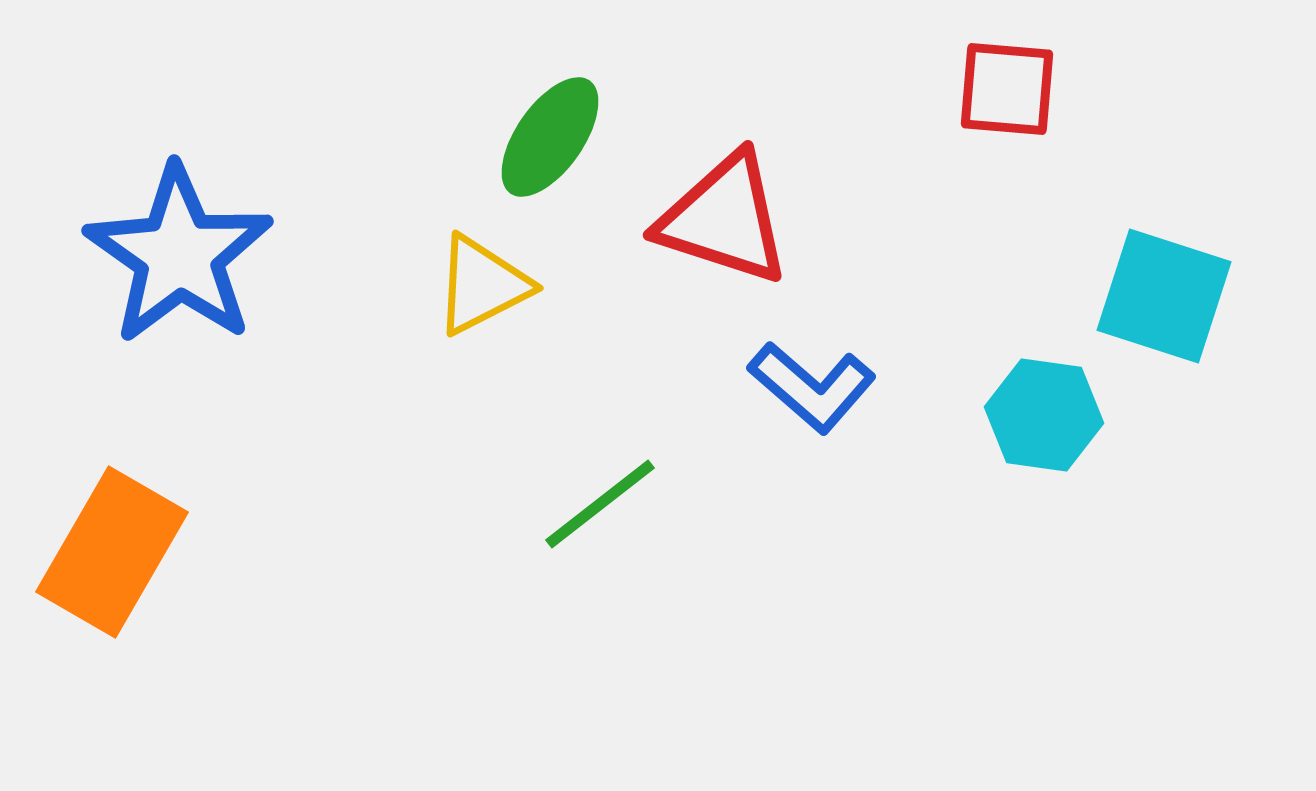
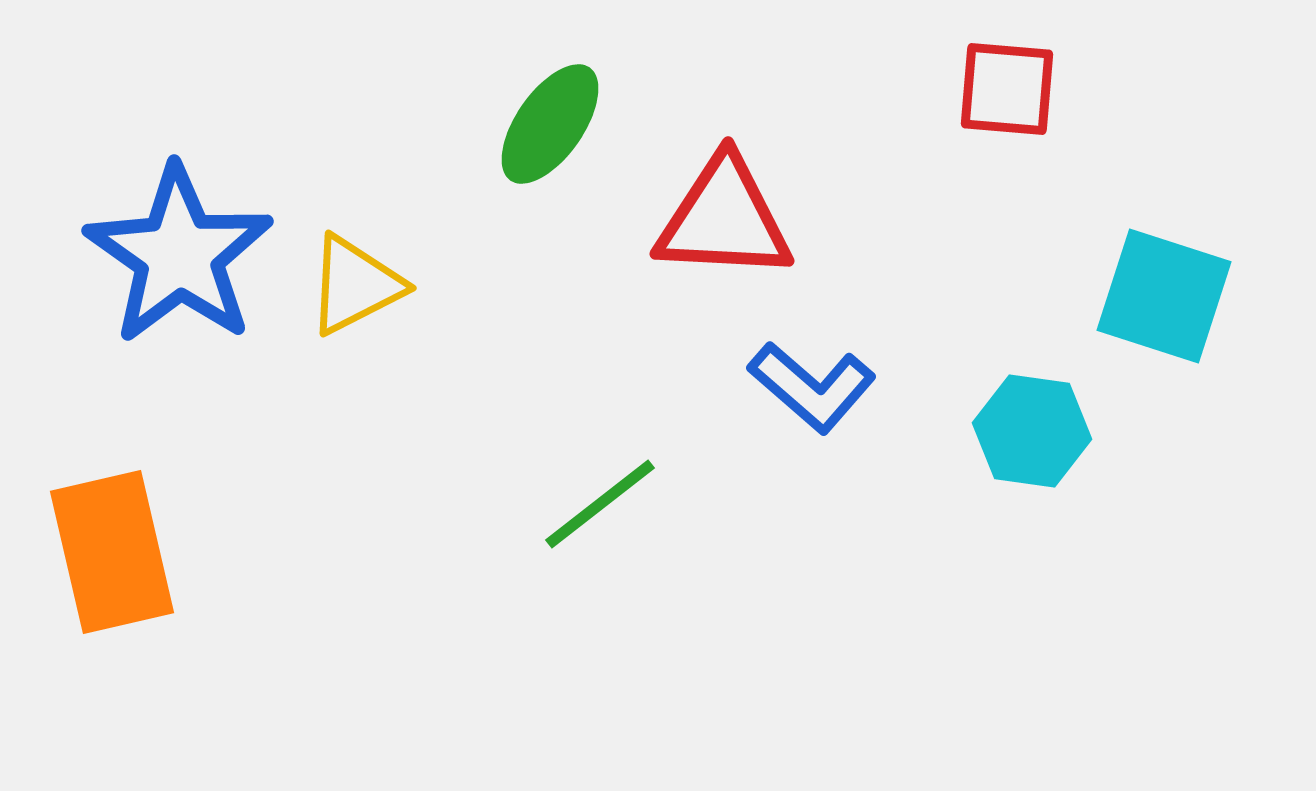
green ellipse: moved 13 px up
red triangle: rotated 15 degrees counterclockwise
yellow triangle: moved 127 px left
cyan hexagon: moved 12 px left, 16 px down
orange rectangle: rotated 43 degrees counterclockwise
